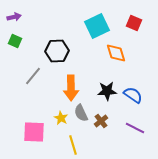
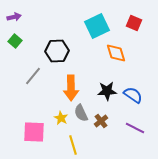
green square: rotated 16 degrees clockwise
